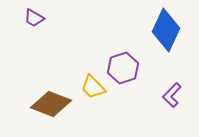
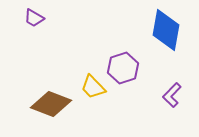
blue diamond: rotated 15 degrees counterclockwise
